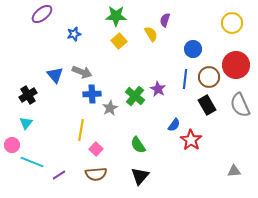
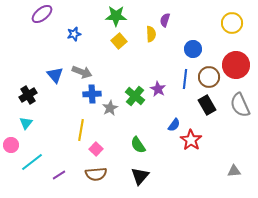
yellow semicircle: rotated 28 degrees clockwise
pink circle: moved 1 px left
cyan line: rotated 60 degrees counterclockwise
